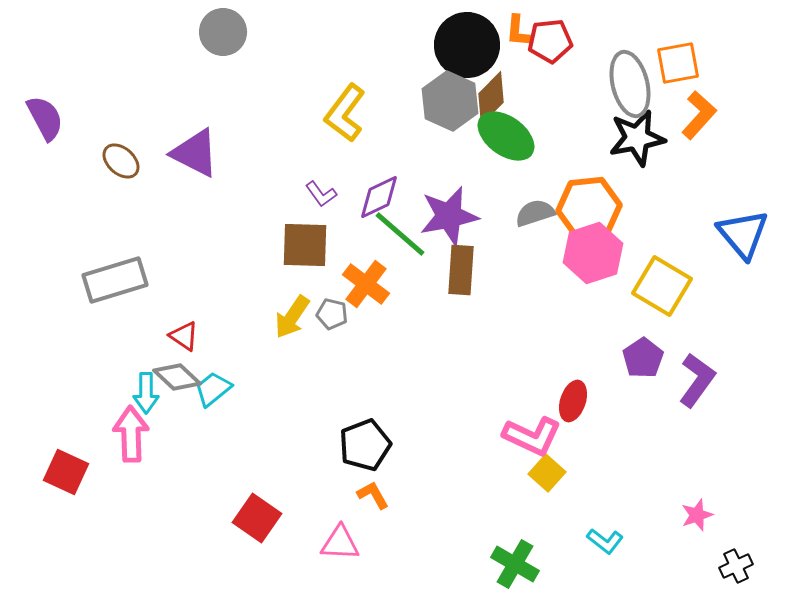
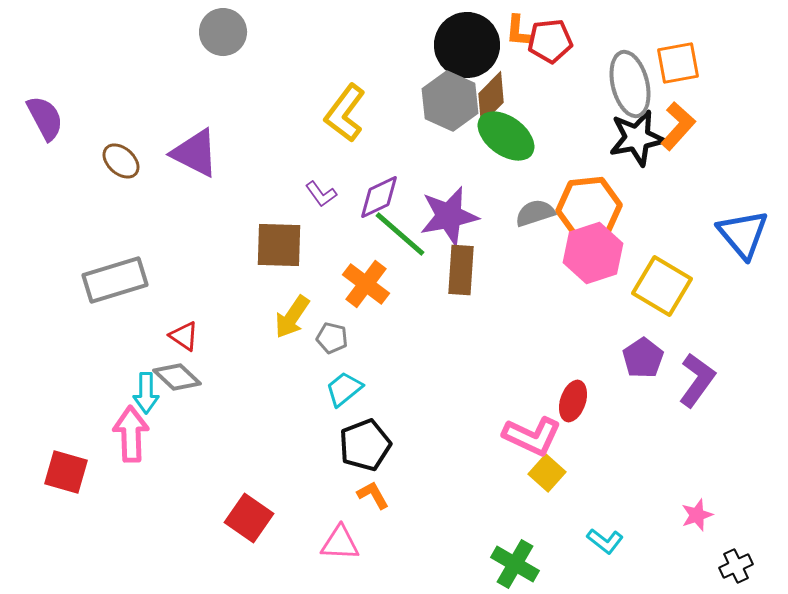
orange L-shape at (699, 115): moved 21 px left, 11 px down
brown square at (305, 245): moved 26 px left
gray pentagon at (332, 314): moved 24 px down
cyan trapezoid at (213, 389): moved 131 px right
red square at (66, 472): rotated 9 degrees counterclockwise
red square at (257, 518): moved 8 px left
